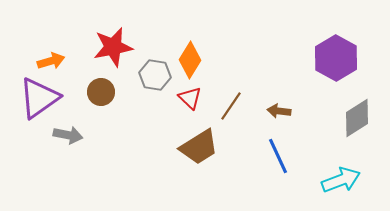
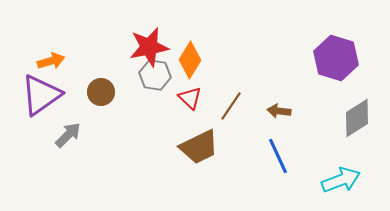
red star: moved 36 px right
purple hexagon: rotated 12 degrees counterclockwise
purple triangle: moved 2 px right, 3 px up
gray arrow: rotated 56 degrees counterclockwise
brown trapezoid: rotated 6 degrees clockwise
